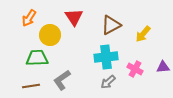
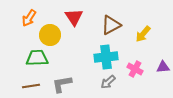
gray L-shape: moved 4 px down; rotated 25 degrees clockwise
